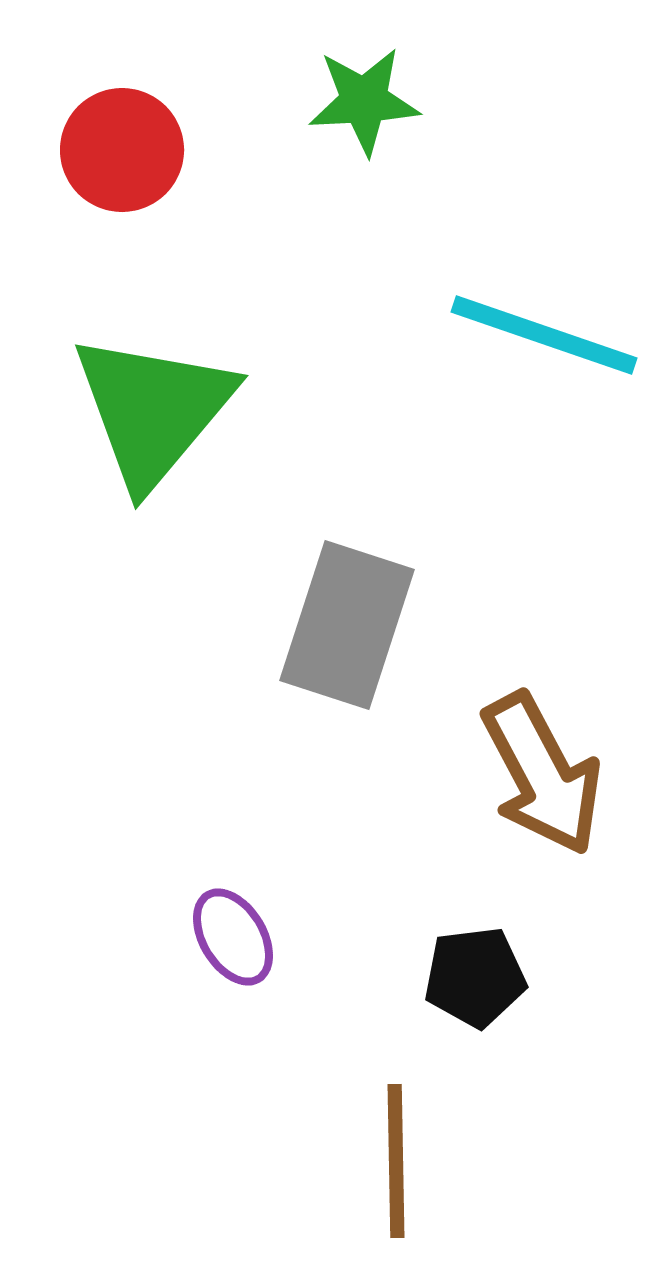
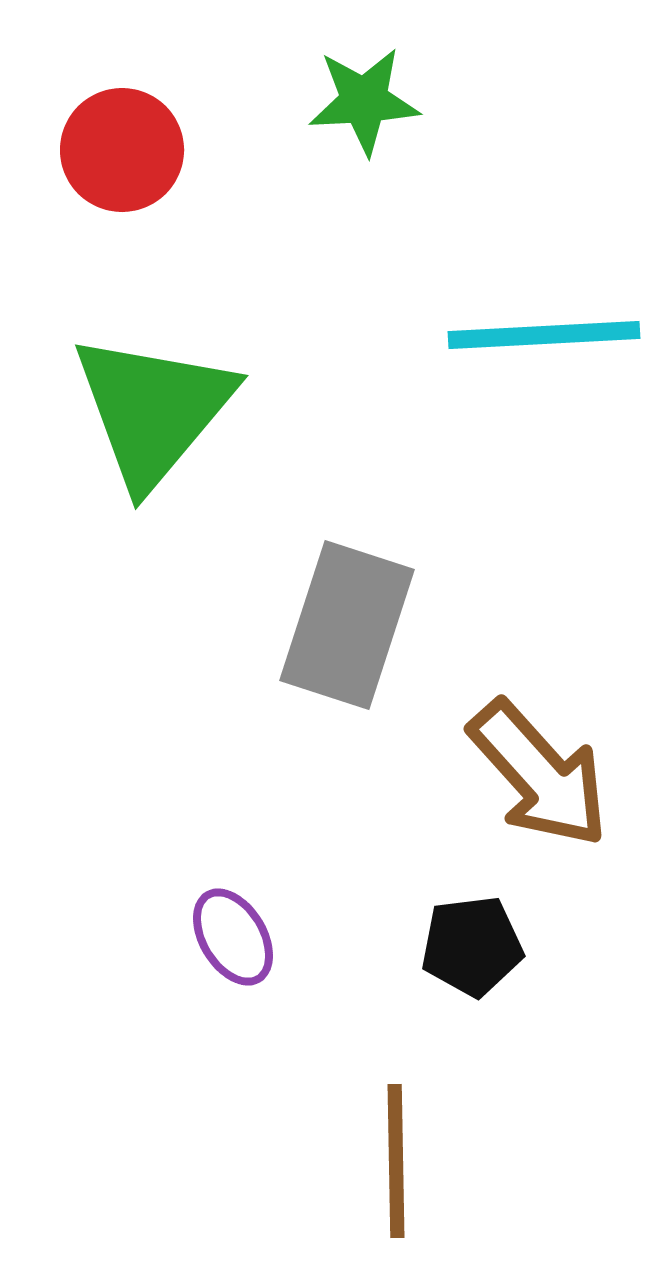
cyan line: rotated 22 degrees counterclockwise
brown arrow: moved 3 px left; rotated 14 degrees counterclockwise
black pentagon: moved 3 px left, 31 px up
